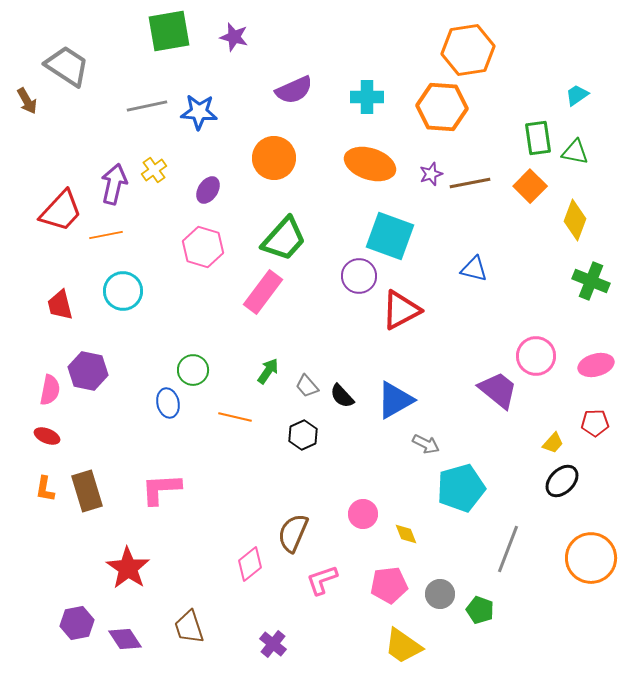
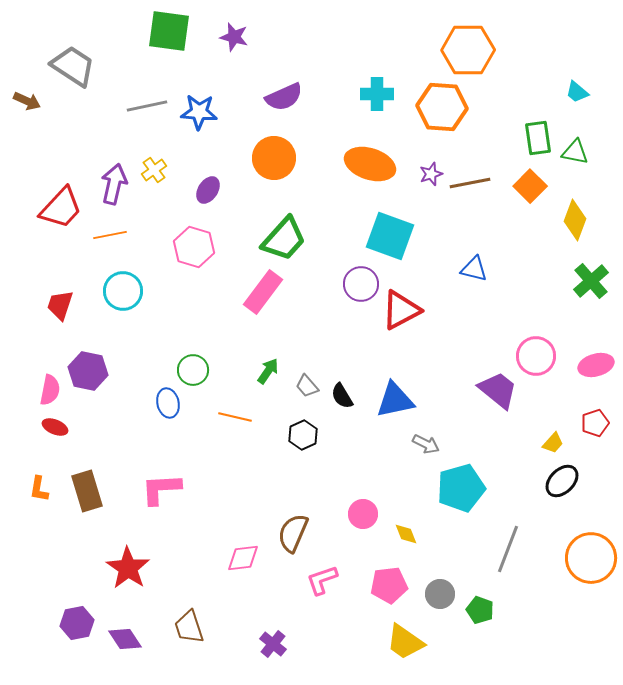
green square at (169, 31): rotated 18 degrees clockwise
orange hexagon at (468, 50): rotated 9 degrees clockwise
gray trapezoid at (67, 66): moved 6 px right
purple semicircle at (294, 90): moved 10 px left, 7 px down
cyan trapezoid at (577, 95): moved 3 px up; rotated 105 degrees counterclockwise
cyan cross at (367, 97): moved 10 px right, 3 px up
brown arrow at (27, 101): rotated 36 degrees counterclockwise
red trapezoid at (61, 211): moved 3 px up
orange line at (106, 235): moved 4 px right
pink hexagon at (203, 247): moved 9 px left
purple circle at (359, 276): moved 2 px right, 8 px down
green cross at (591, 281): rotated 27 degrees clockwise
red trapezoid at (60, 305): rotated 32 degrees clockwise
black semicircle at (342, 396): rotated 12 degrees clockwise
blue triangle at (395, 400): rotated 18 degrees clockwise
red pentagon at (595, 423): rotated 16 degrees counterclockwise
red ellipse at (47, 436): moved 8 px right, 9 px up
orange L-shape at (45, 489): moved 6 px left
pink diamond at (250, 564): moved 7 px left, 6 px up; rotated 32 degrees clockwise
yellow trapezoid at (403, 646): moved 2 px right, 4 px up
